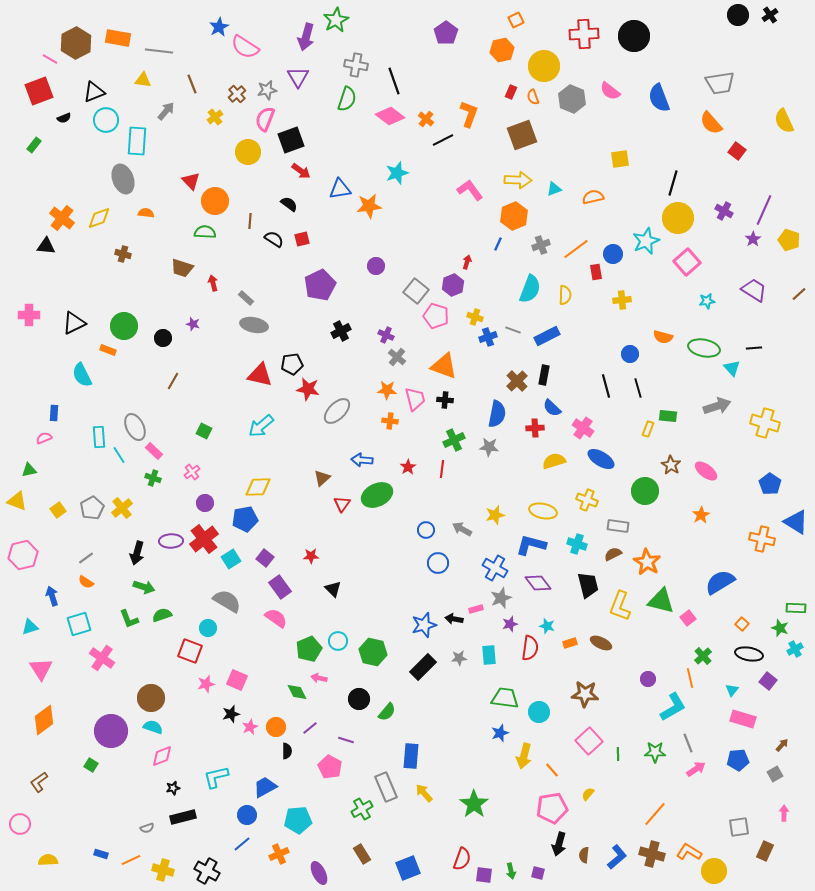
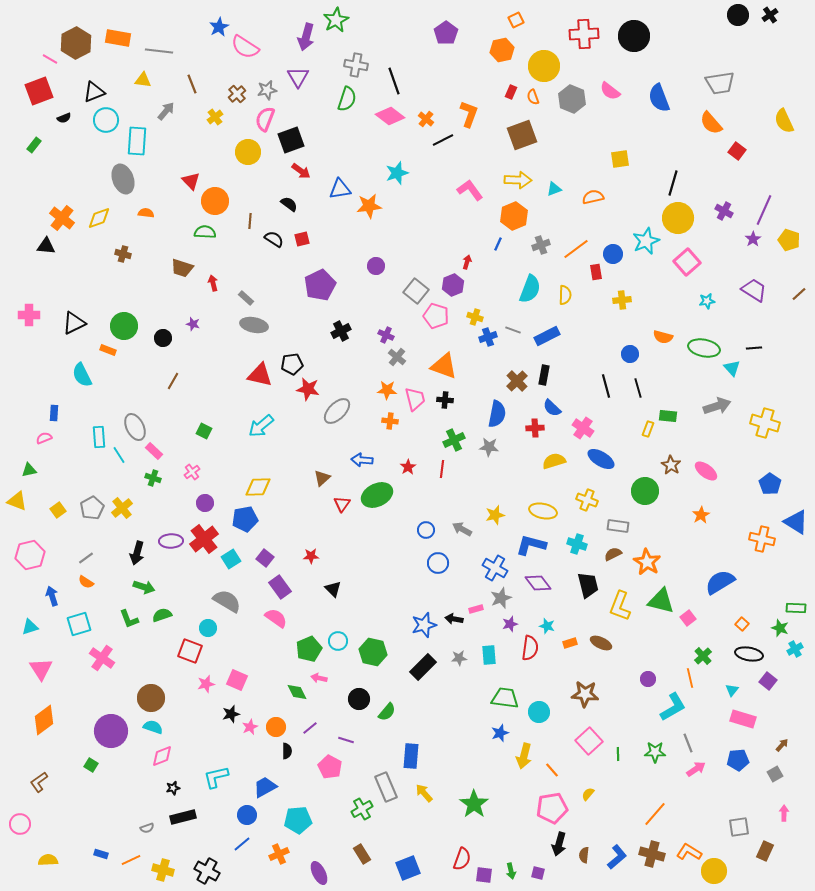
pink hexagon at (23, 555): moved 7 px right
